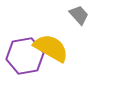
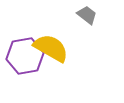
gray trapezoid: moved 8 px right; rotated 10 degrees counterclockwise
